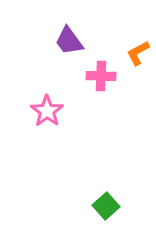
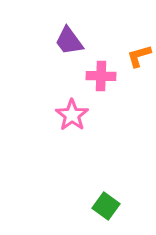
orange L-shape: moved 1 px right, 3 px down; rotated 12 degrees clockwise
pink star: moved 25 px right, 4 px down
green square: rotated 12 degrees counterclockwise
